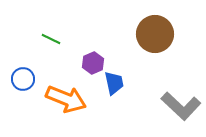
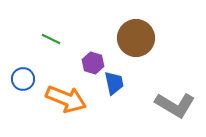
brown circle: moved 19 px left, 4 px down
purple hexagon: rotated 20 degrees counterclockwise
gray L-shape: moved 6 px left, 1 px up; rotated 12 degrees counterclockwise
